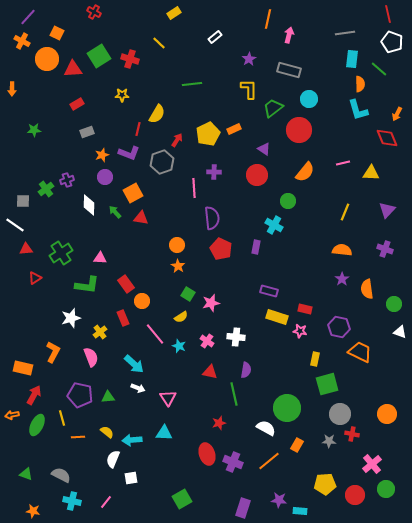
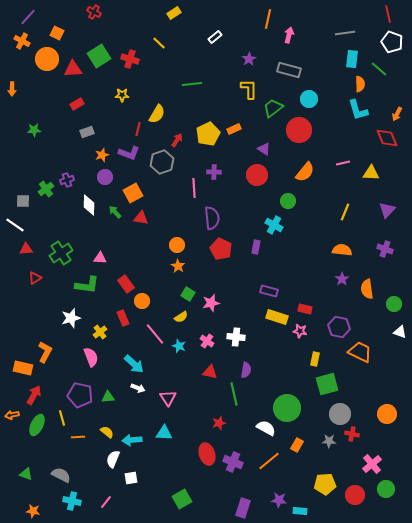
orange L-shape at (53, 352): moved 8 px left
